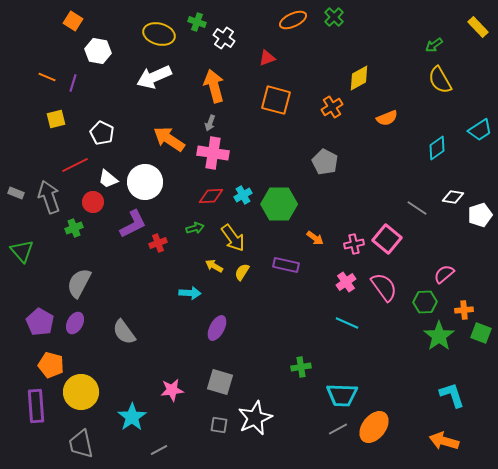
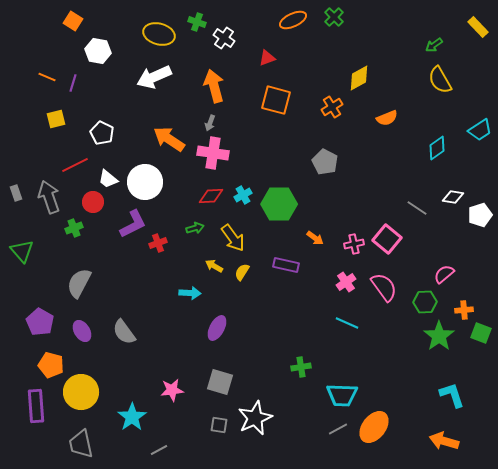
gray rectangle at (16, 193): rotated 49 degrees clockwise
purple ellipse at (75, 323): moved 7 px right, 8 px down; rotated 60 degrees counterclockwise
